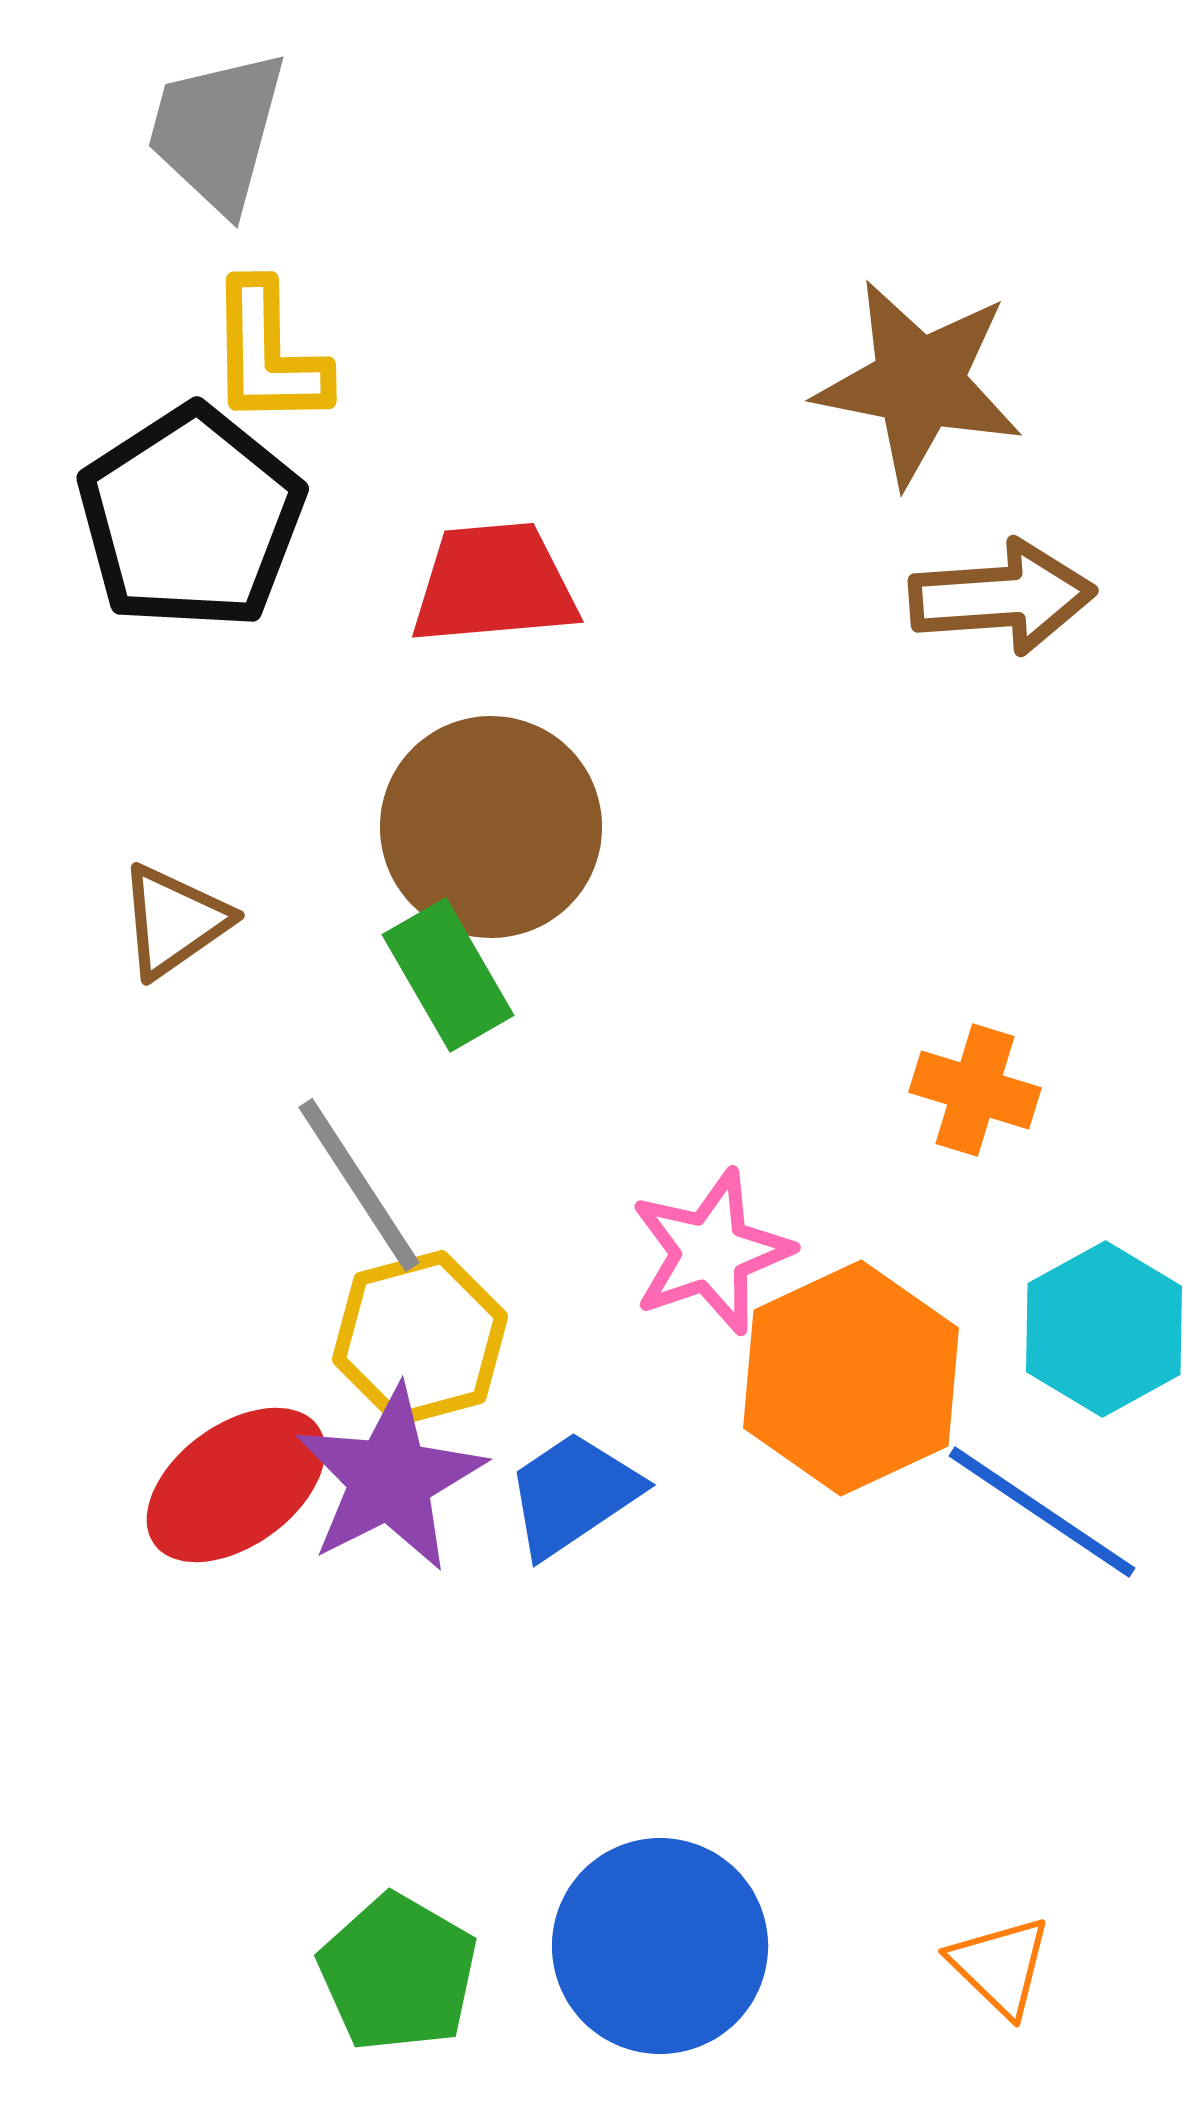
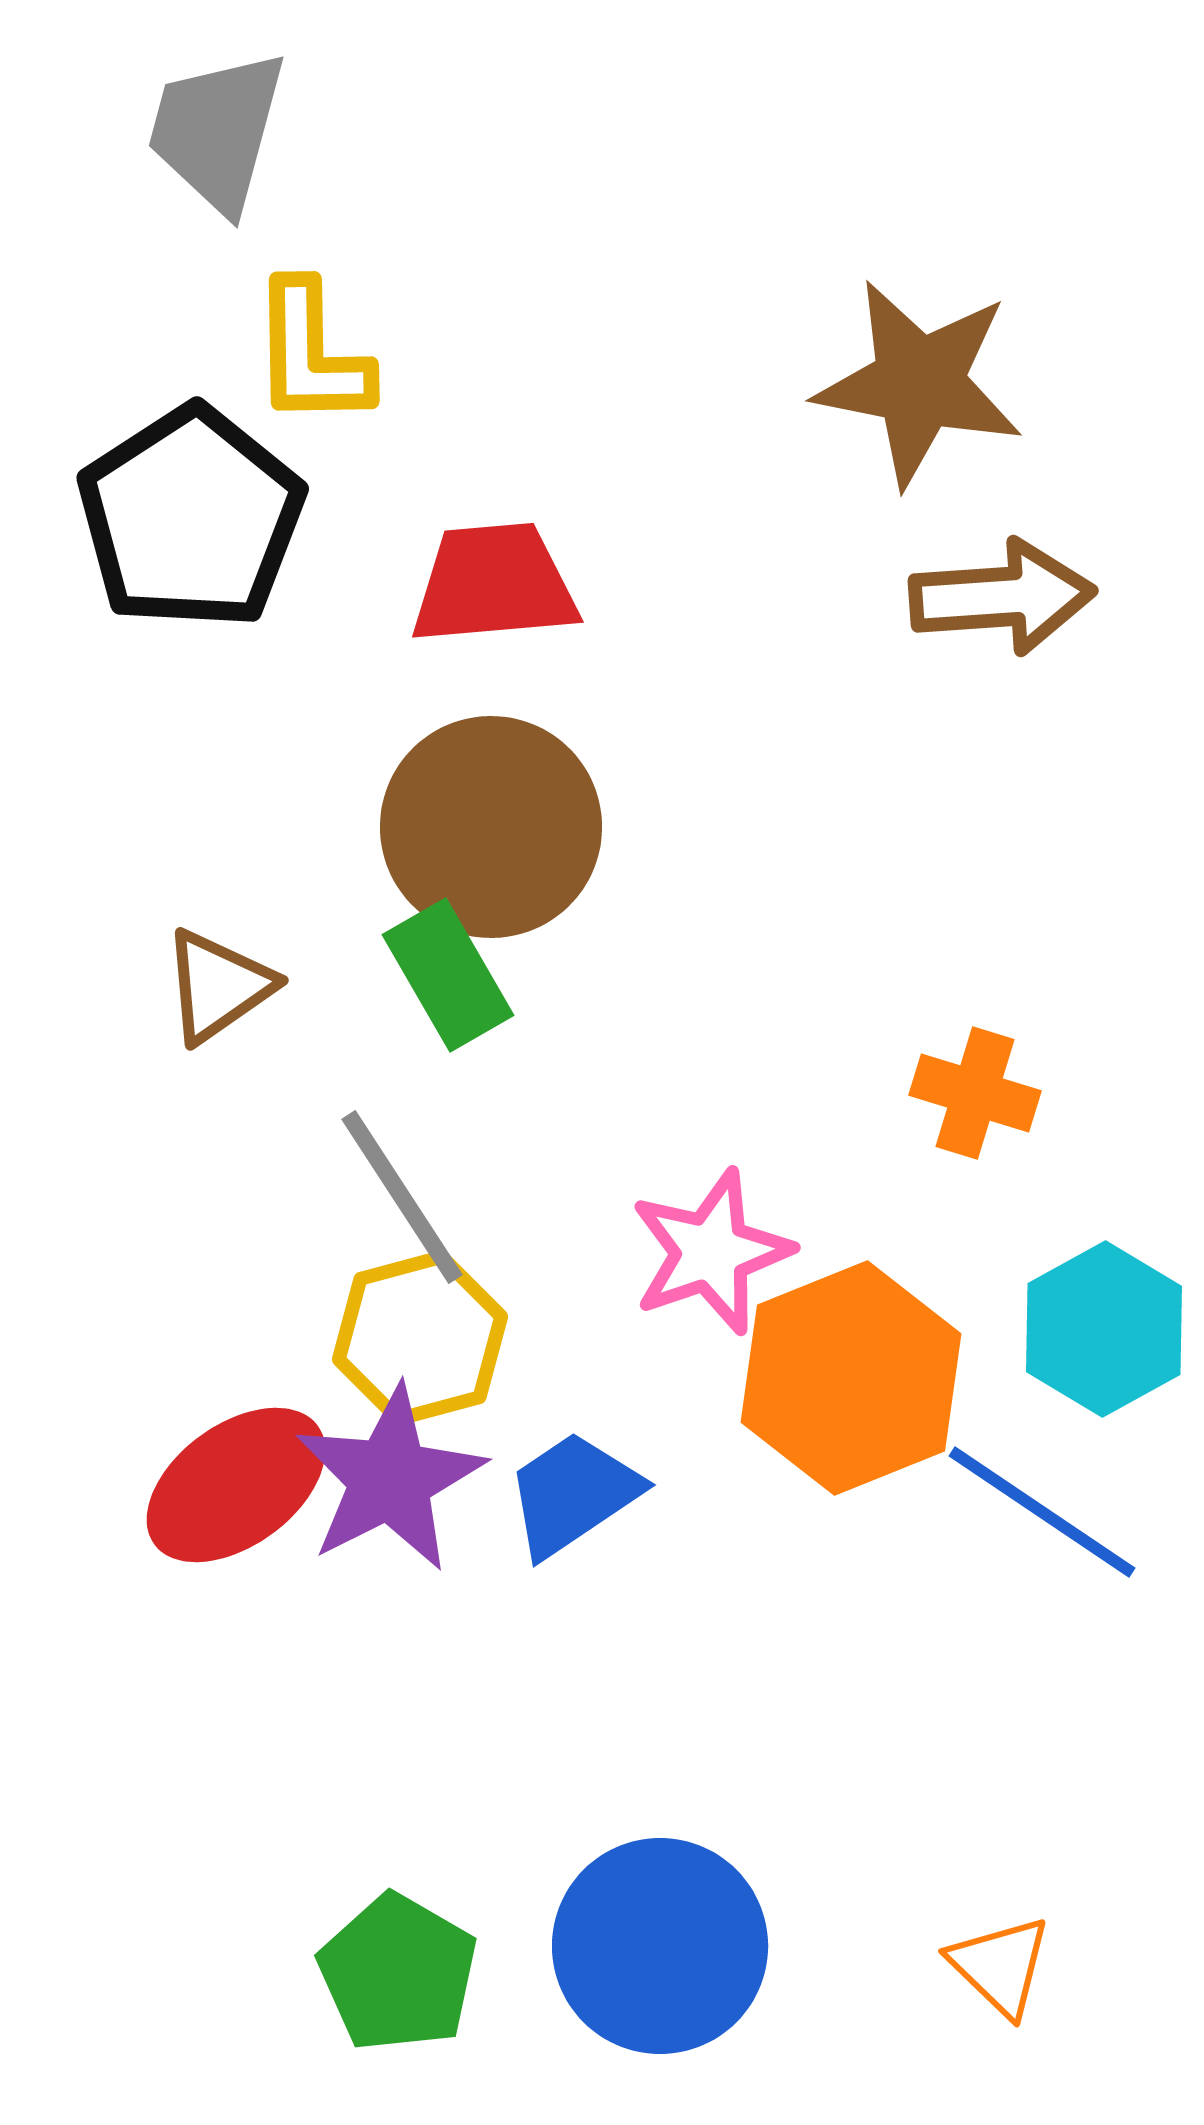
yellow L-shape: moved 43 px right
brown triangle: moved 44 px right, 65 px down
orange cross: moved 3 px down
gray line: moved 43 px right, 12 px down
orange hexagon: rotated 3 degrees clockwise
